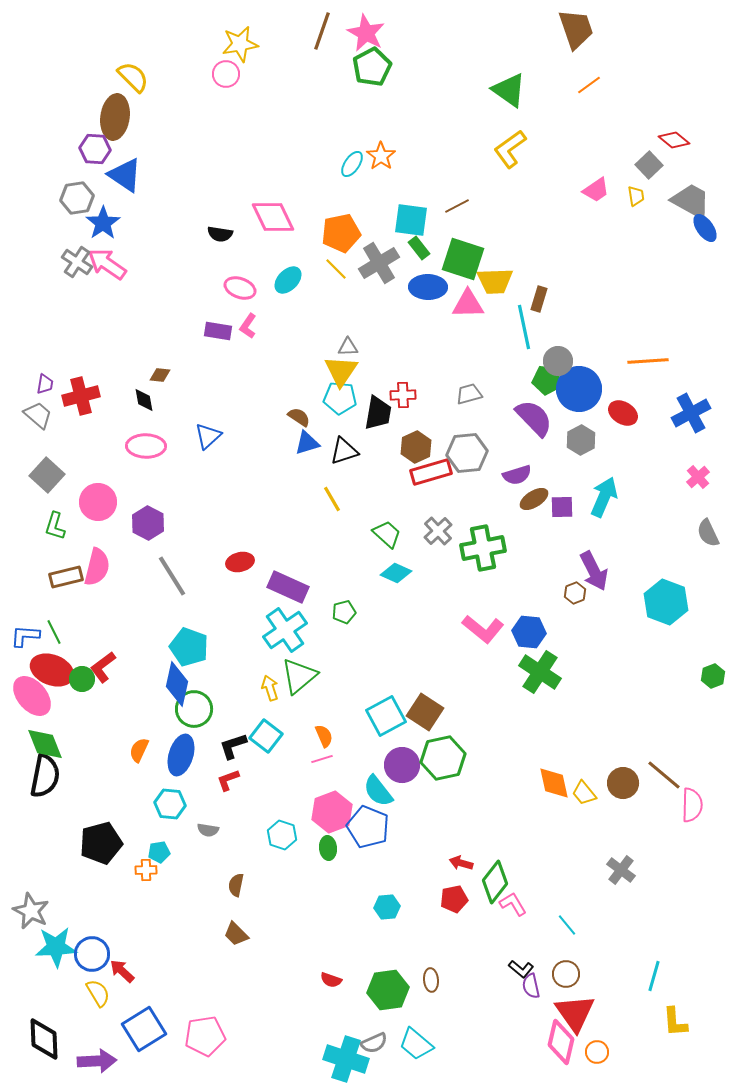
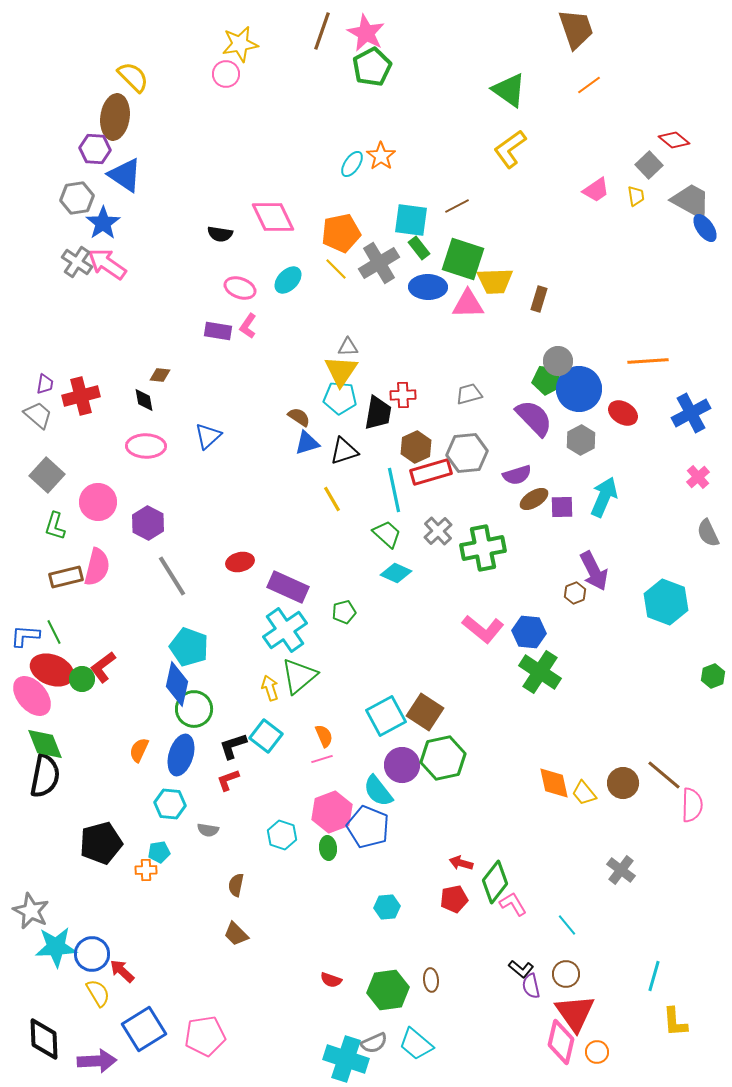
cyan line at (524, 327): moved 130 px left, 163 px down
